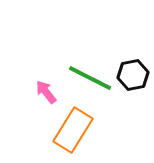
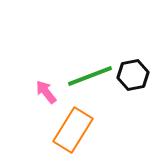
green line: moved 2 px up; rotated 48 degrees counterclockwise
